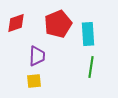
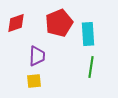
red pentagon: moved 1 px right, 1 px up
